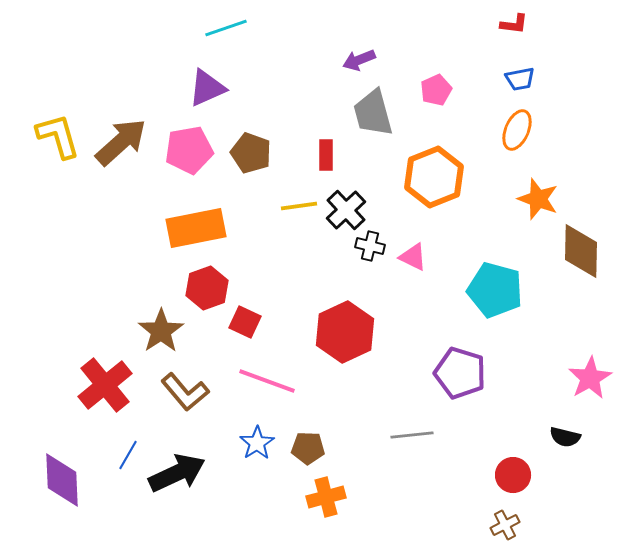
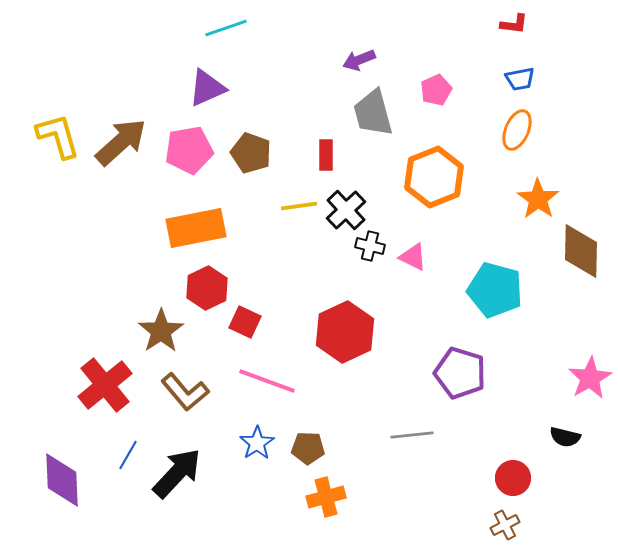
orange star at (538, 199): rotated 15 degrees clockwise
red hexagon at (207, 288): rotated 6 degrees counterclockwise
black arrow at (177, 473): rotated 22 degrees counterclockwise
red circle at (513, 475): moved 3 px down
